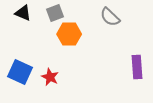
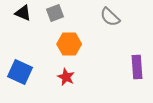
orange hexagon: moved 10 px down
red star: moved 16 px right
